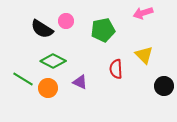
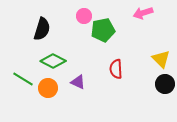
pink circle: moved 18 px right, 5 px up
black semicircle: rotated 105 degrees counterclockwise
yellow triangle: moved 17 px right, 4 px down
purple triangle: moved 2 px left
black circle: moved 1 px right, 2 px up
